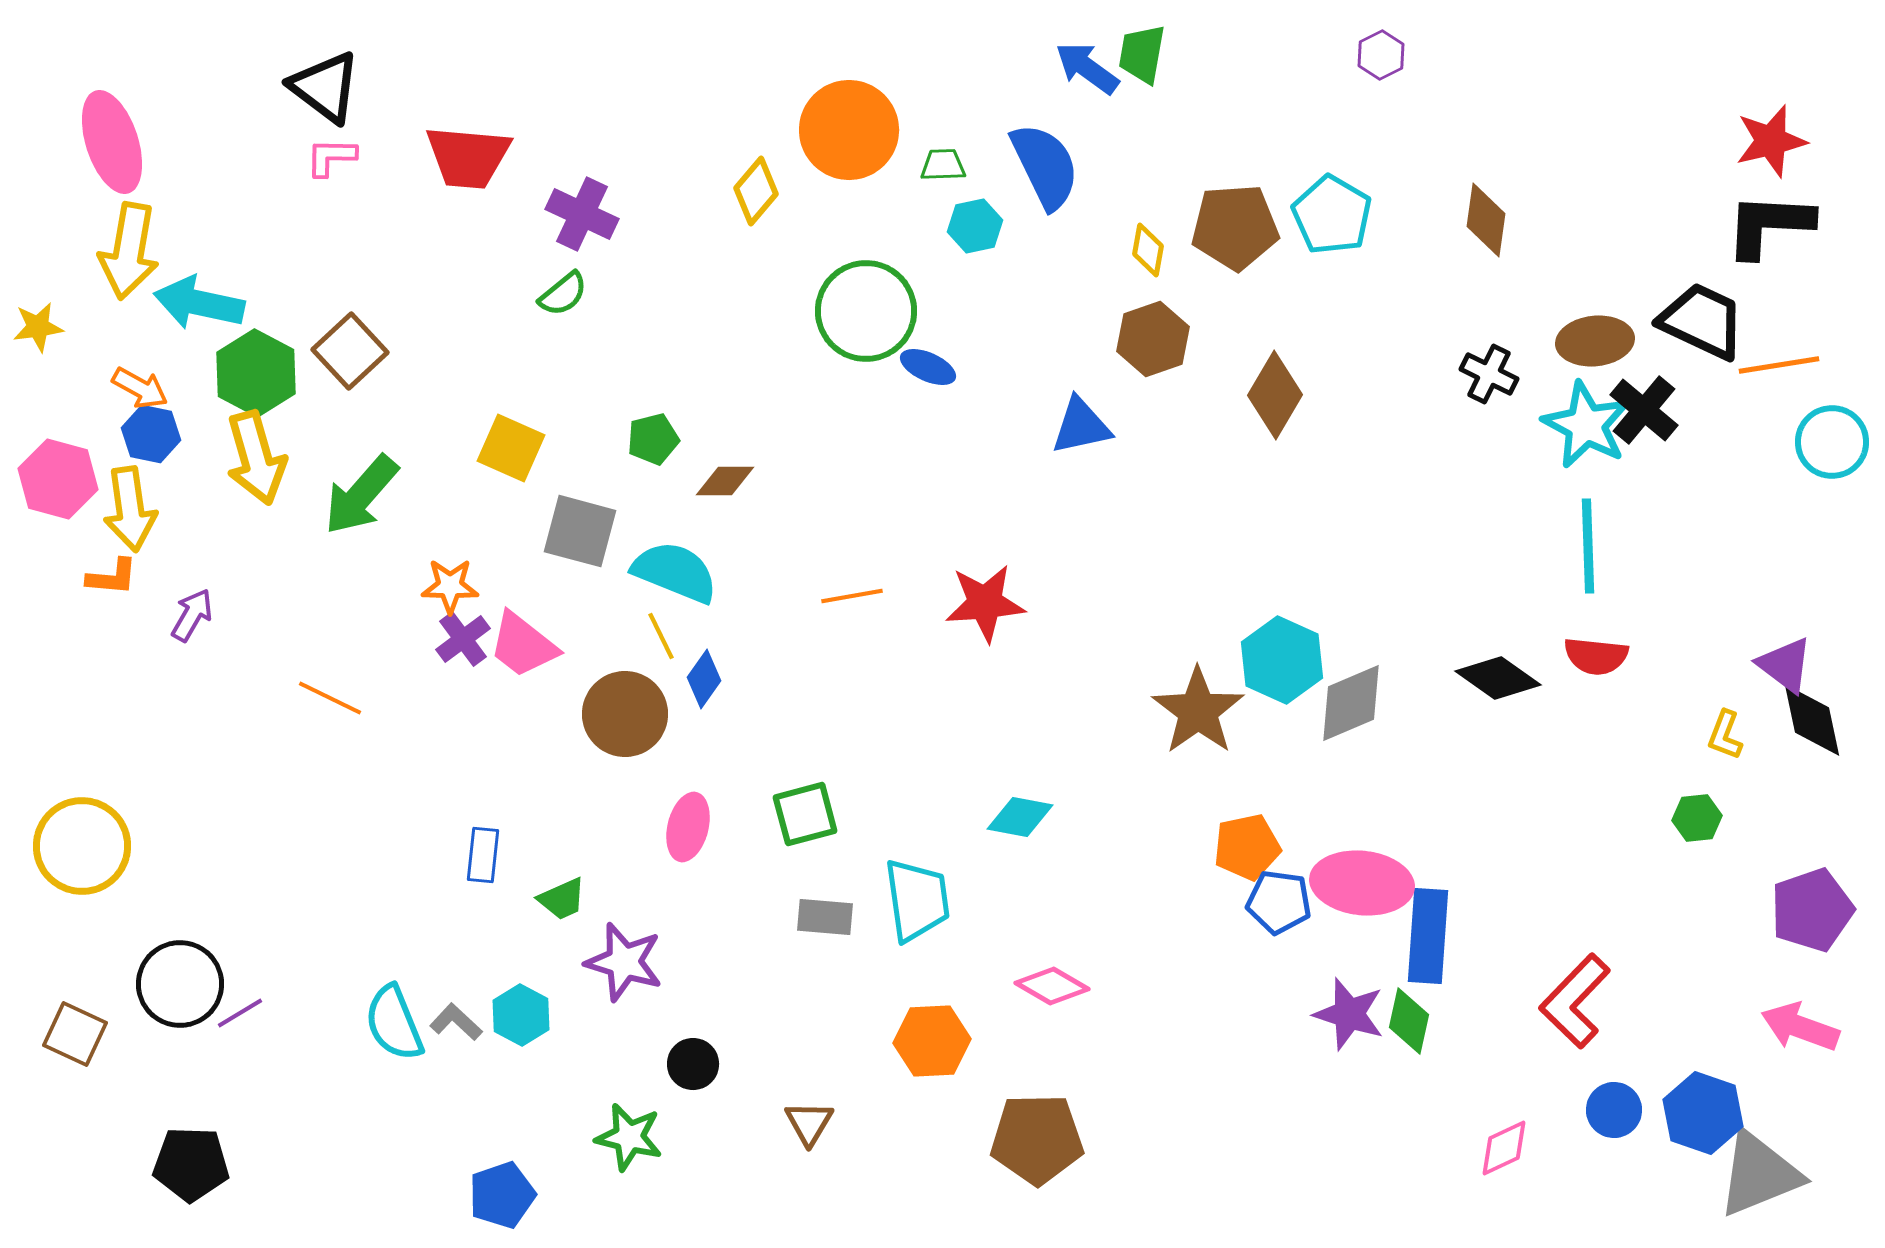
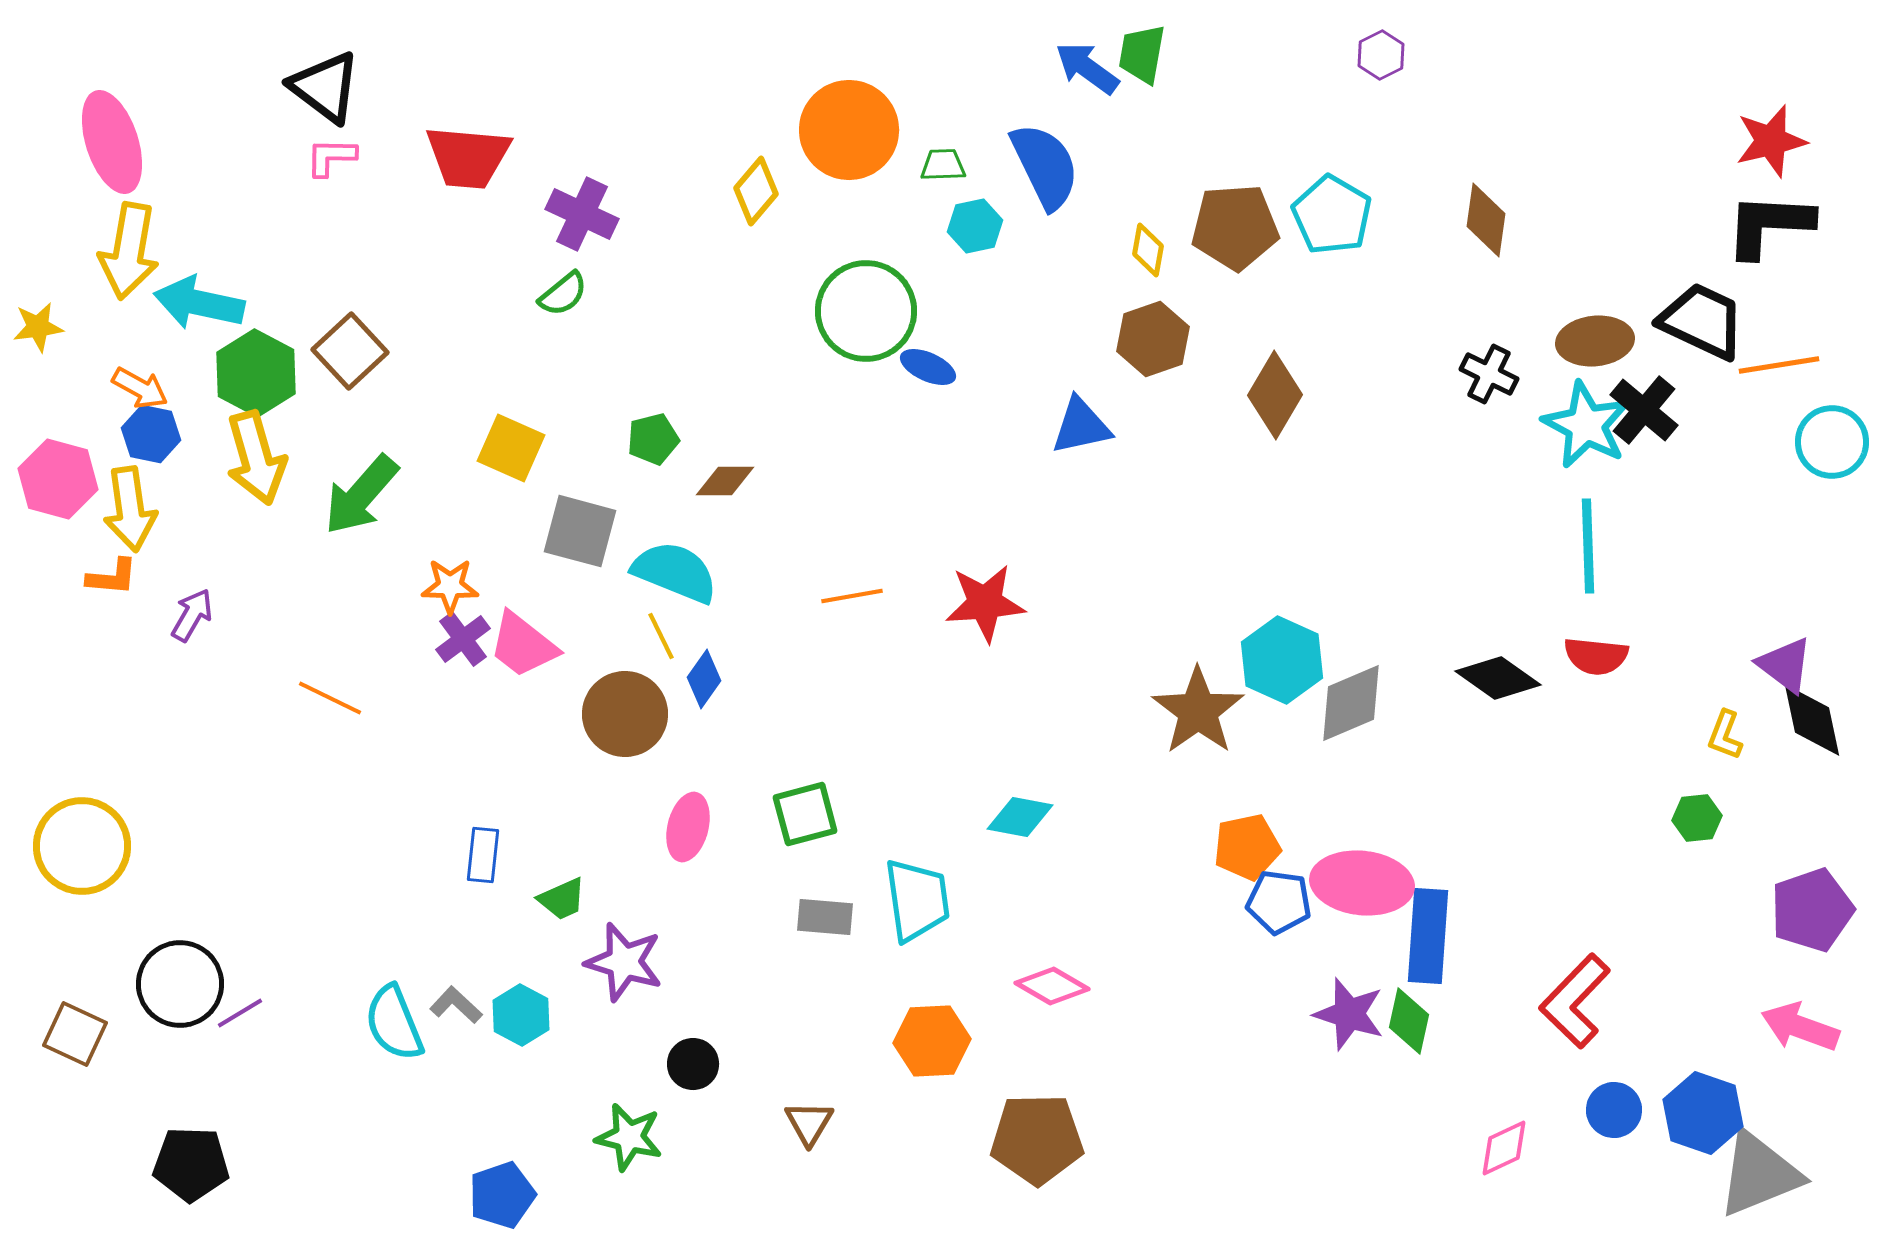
gray L-shape at (456, 1022): moved 17 px up
